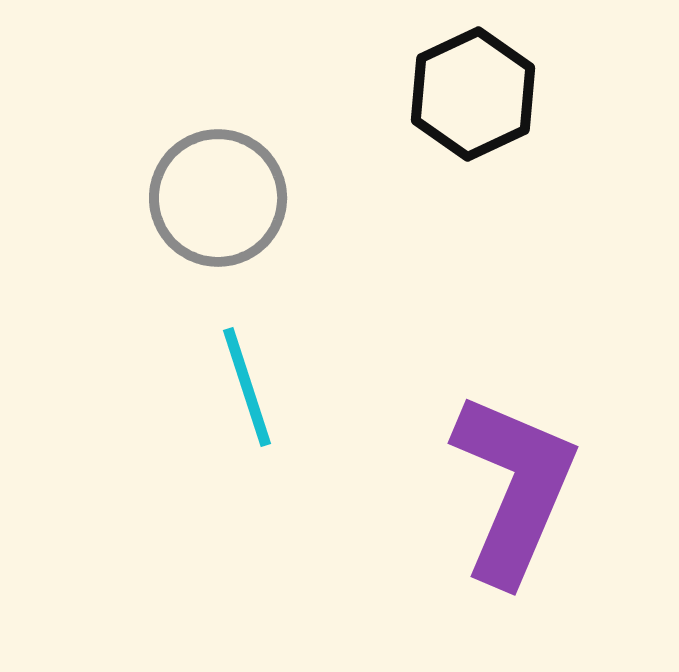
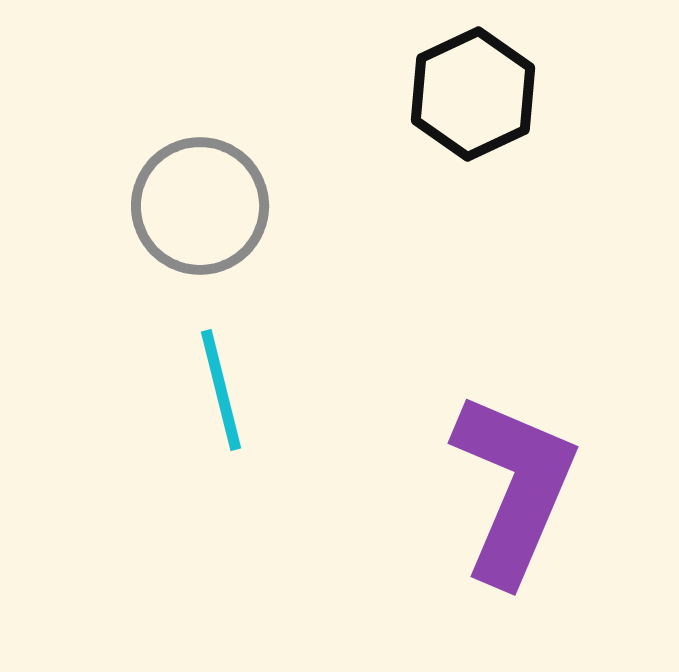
gray circle: moved 18 px left, 8 px down
cyan line: moved 26 px left, 3 px down; rotated 4 degrees clockwise
